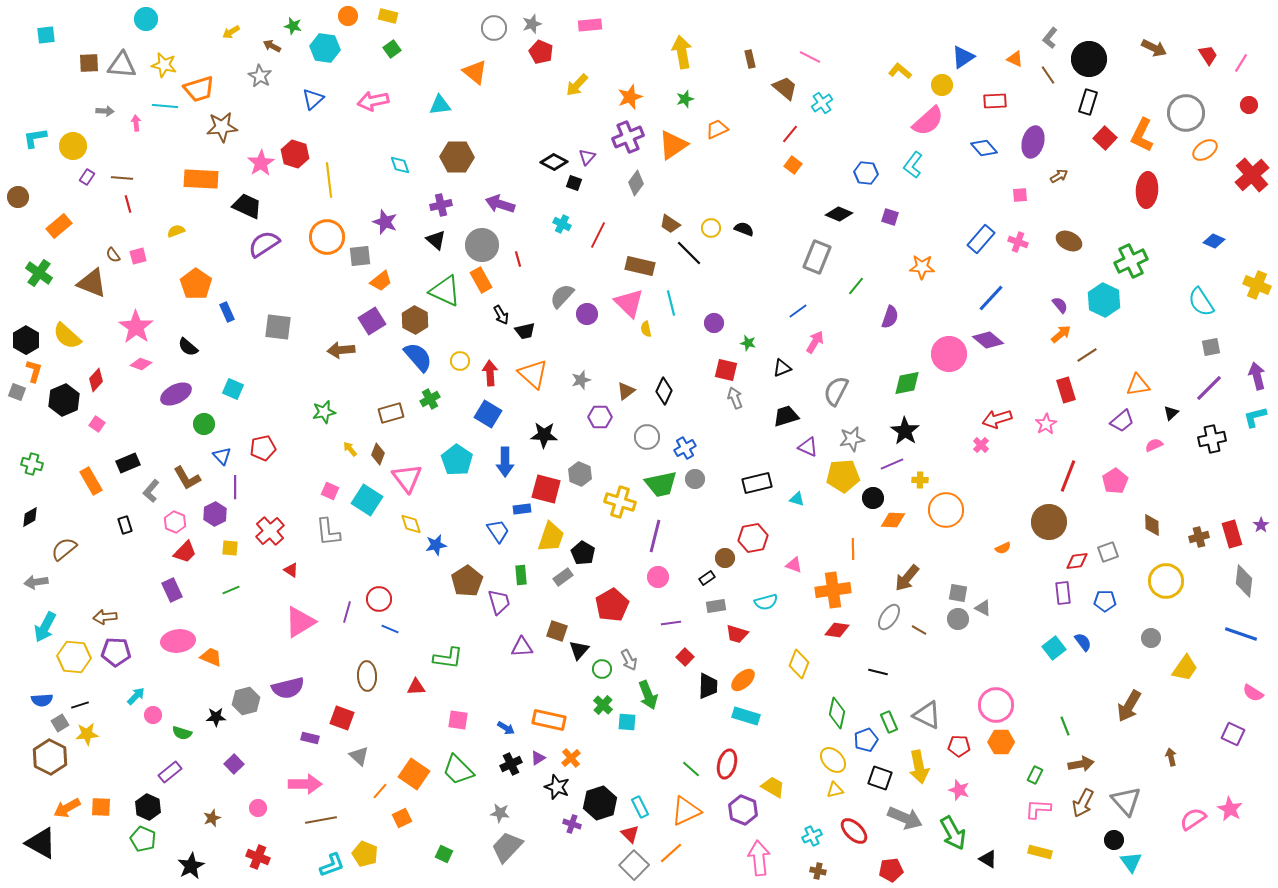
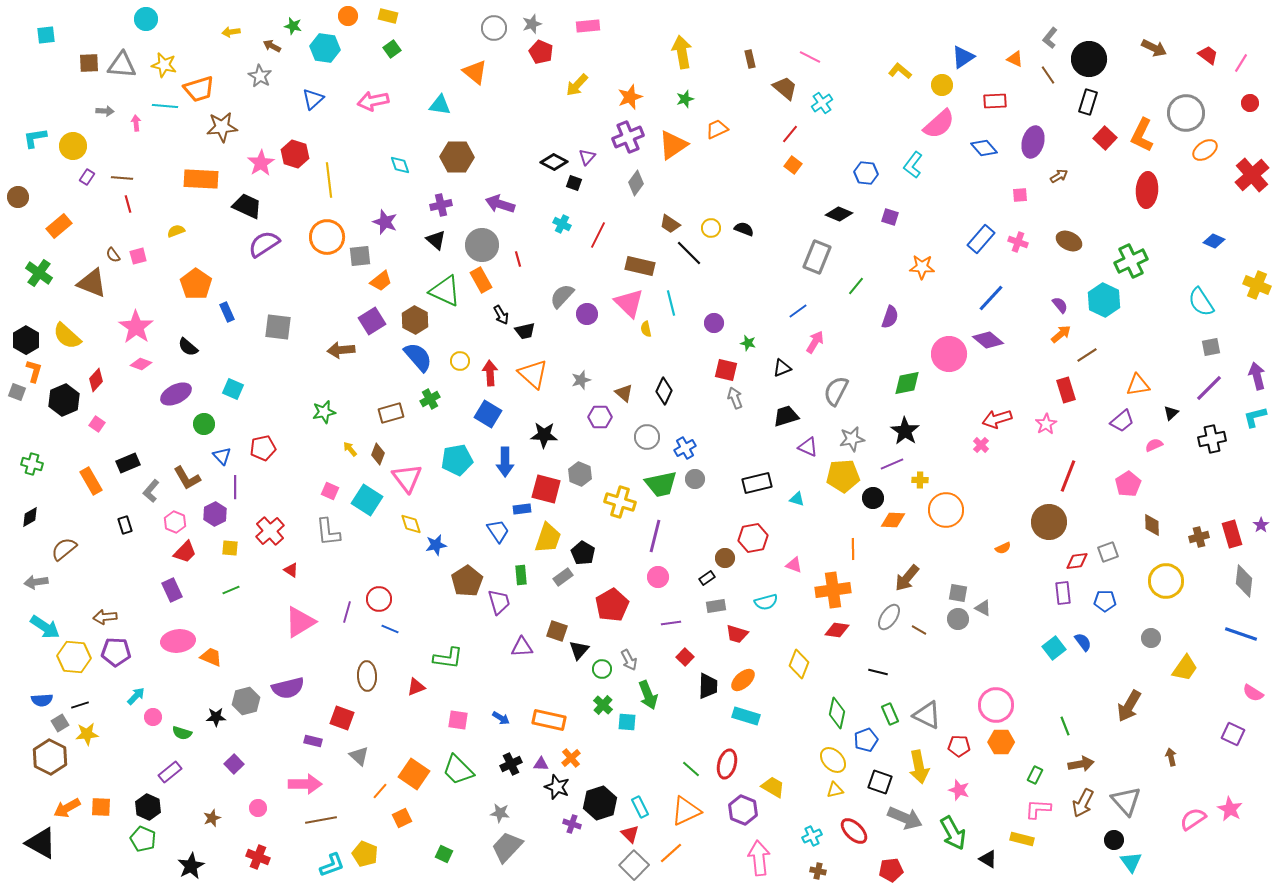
pink rectangle at (590, 25): moved 2 px left, 1 px down
yellow arrow at (231, 32): rotated 24 degrees clockwise
red trapezoid at (1208, 55): rotated 20 degrees counterclockwise
cyan triangle at (440, 105): rotated 15 degrees clockwise
red circle at (1249, 105): moved 1 px right, 2 px up
pink semicircle at (928, 121): moved 11 px right, 3 px down
brown triangle at (626, 391): moved 2 px left, 2 px down; rotated 42 degrees counterclockwise
cyan pentagon at (457, 460): rotated 28 degrees clockwise
pink pentagon at (1115, 481): moved 13 px right, 3 px down
yellow trapezoid at (551, 537): moved 3 px left, 1 px down
cyan arrow at (45, 627): rotated 84 degrees counterclockwise
red triangle at (416, 687): rotated 18 degrees counterclockwise
pink circle at (153, 715): moved 2 px down
green rectangle at (889, 722): moved 1 px right, 8 px up
blue arrow at (506, 728): moved 5 px left, 10 px up
purple rectangle at (310, 738): moved 3 px right, 3 px down
purple triangle at (538, 758): moved 3 px right, 6 px down; rotated 35 degrees clockwise
black square at (880, 778): moved 4 px down
yellow rectangle at (1040, 852): moved 18 px left, 13 px up
